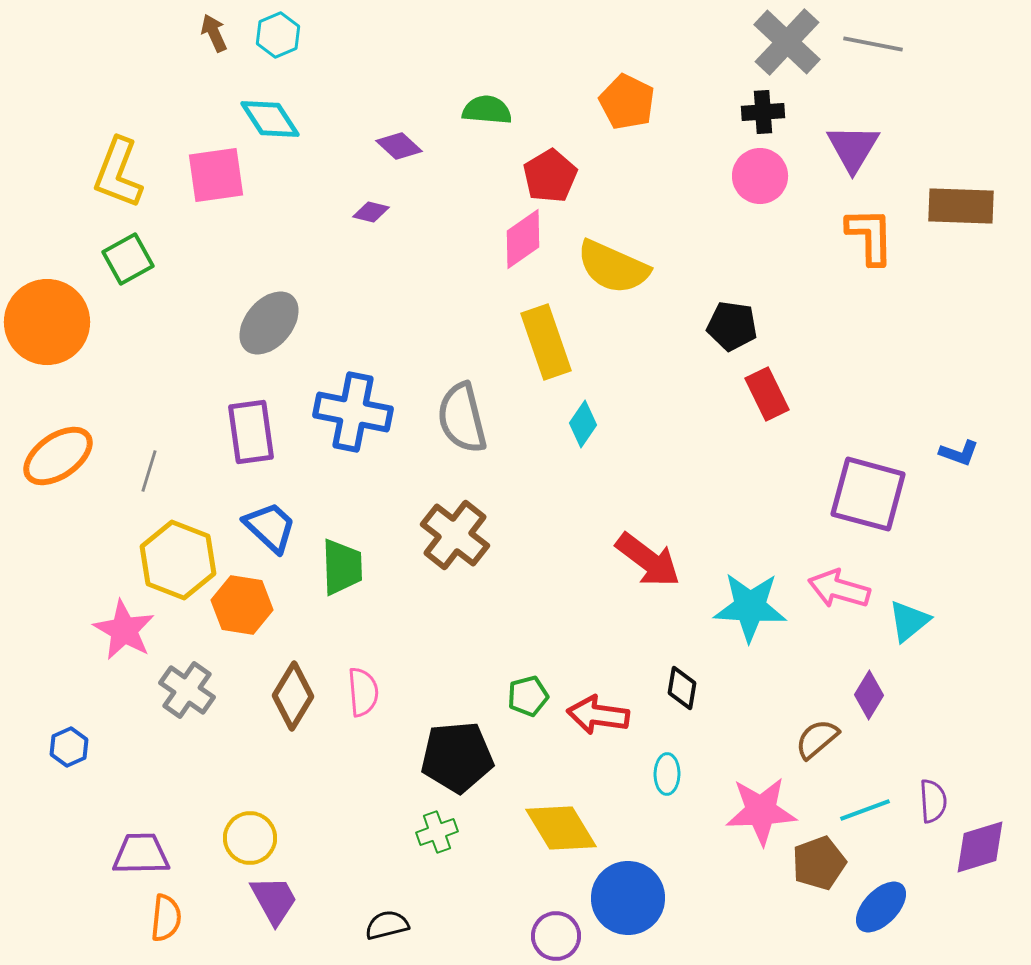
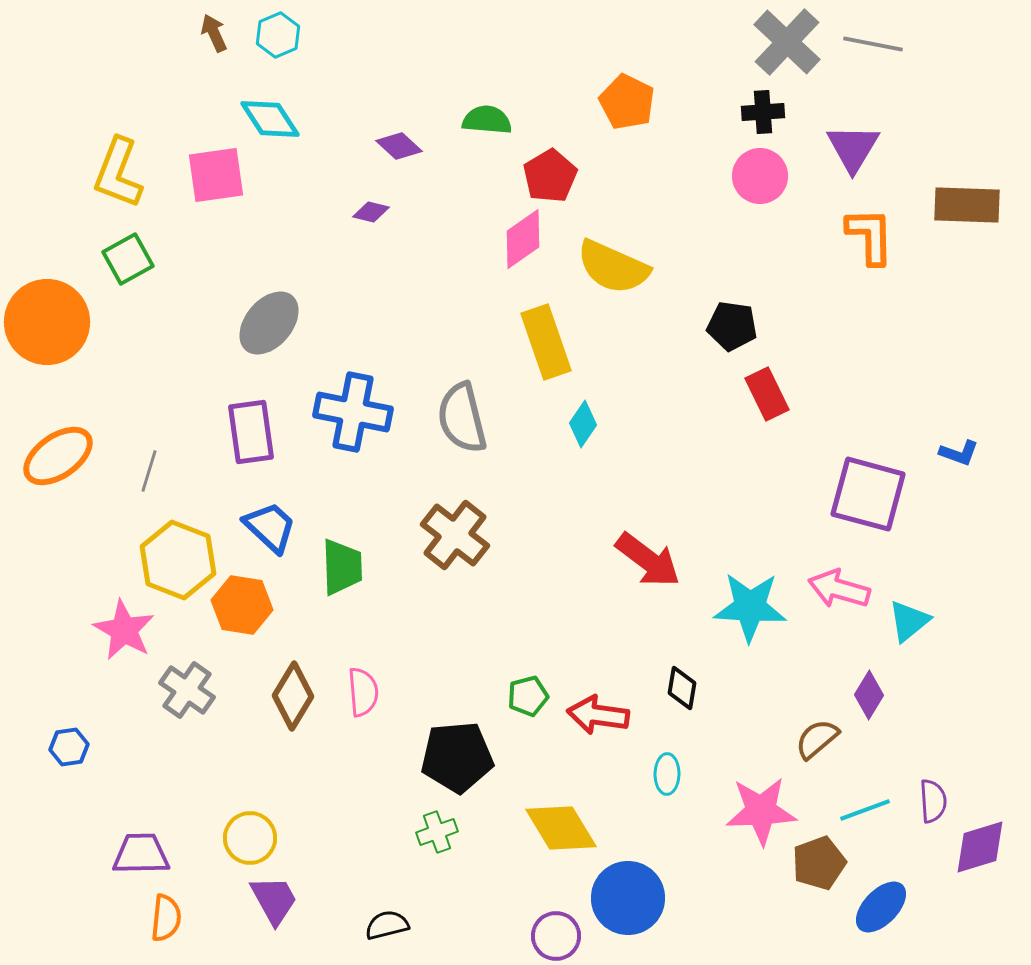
green semicircle at (487, 110): moved 10 px down
brown rectangle at (961, 206): moved 6 px right, 1 px up
blue hexagon at (69, 747): rotated 15 degrees clockwise
